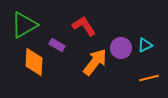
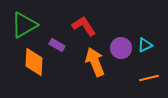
orange arrow: rotated 60 degrees counterclockwise
